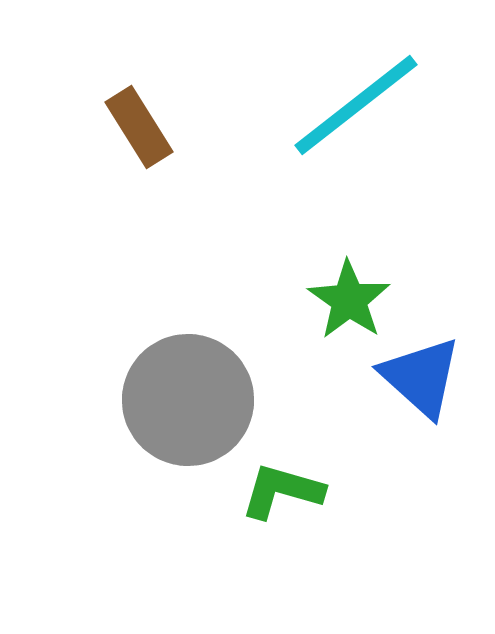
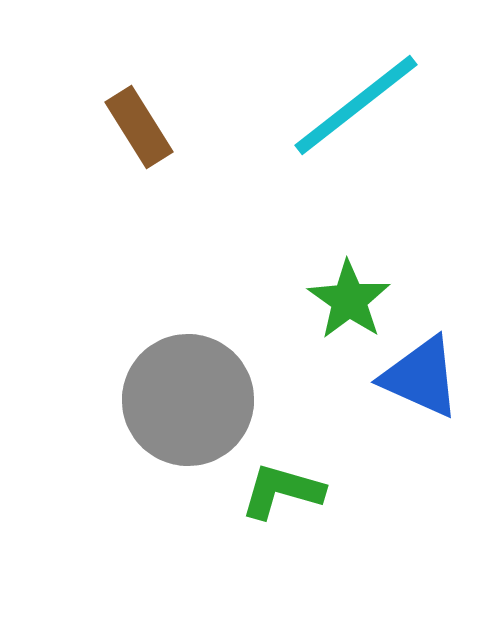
blue triangle: rotated 18 degrees counterclockwise
